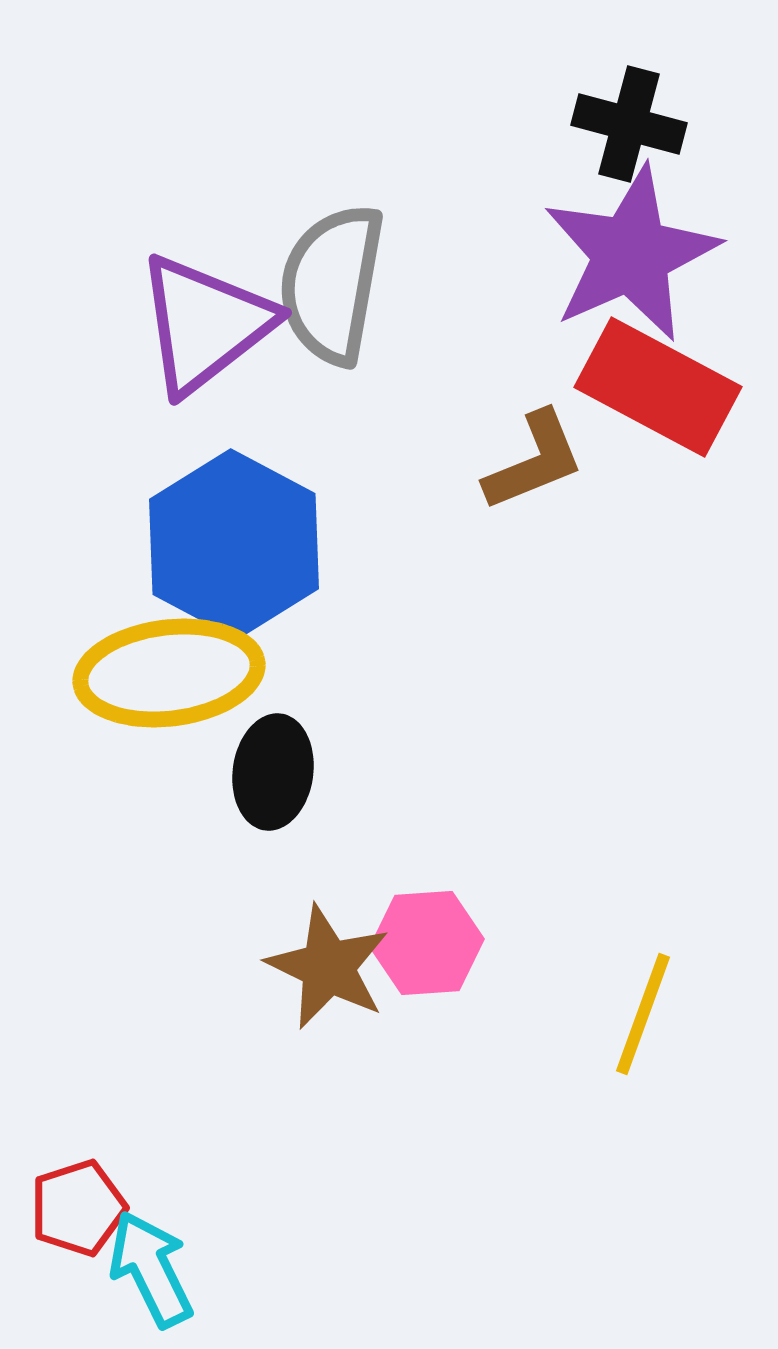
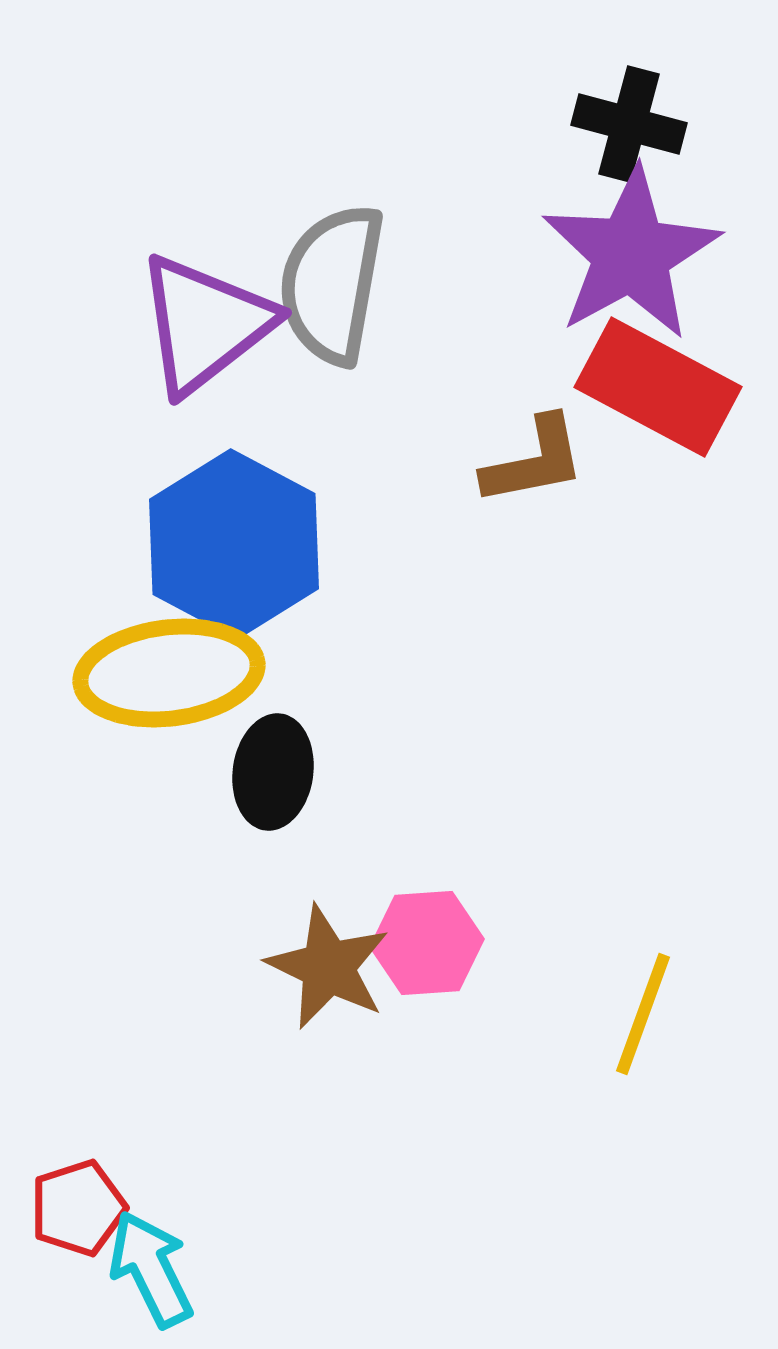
purple star: rotated 5 degrees counterclockwise
brown L-shape: rotated 11 degrees clockwise
